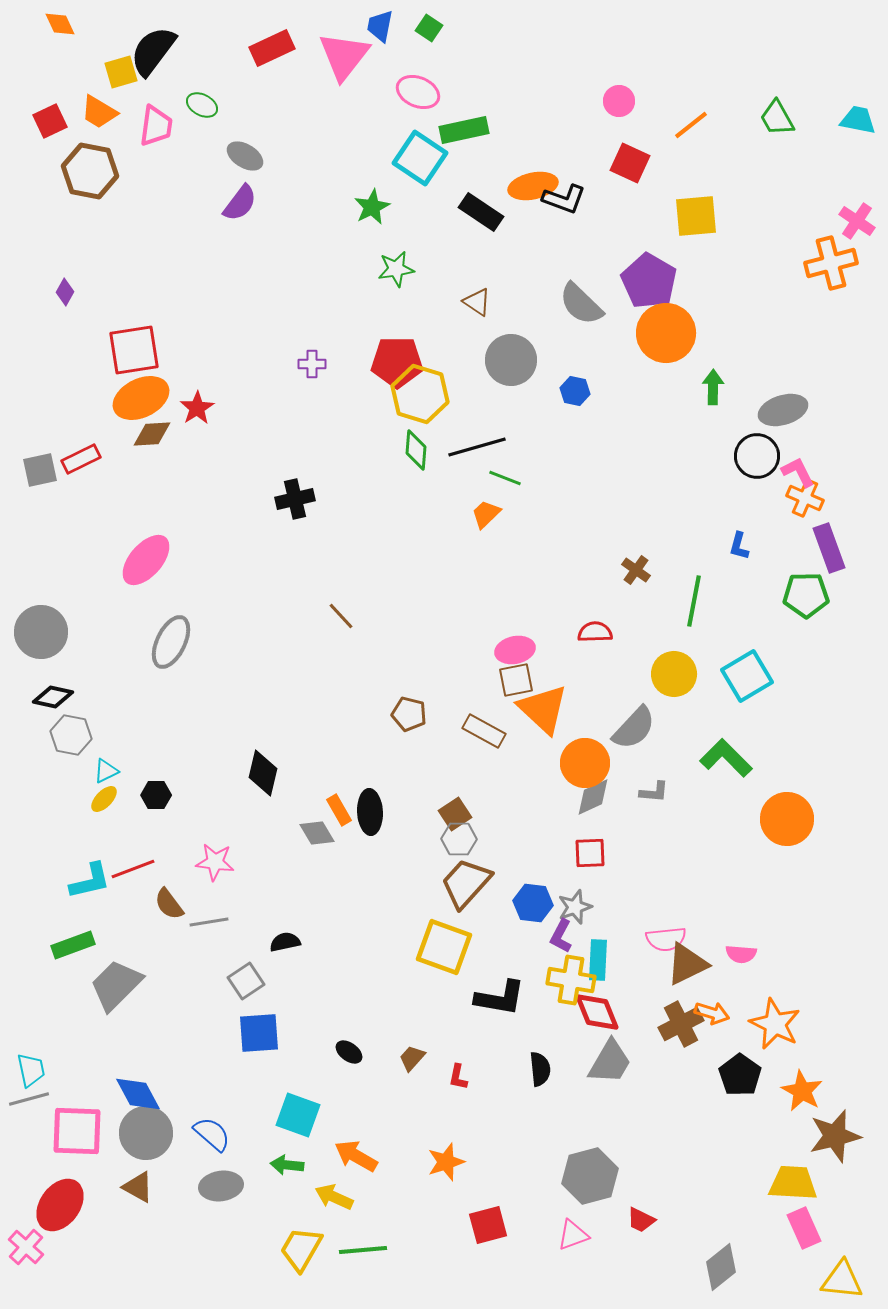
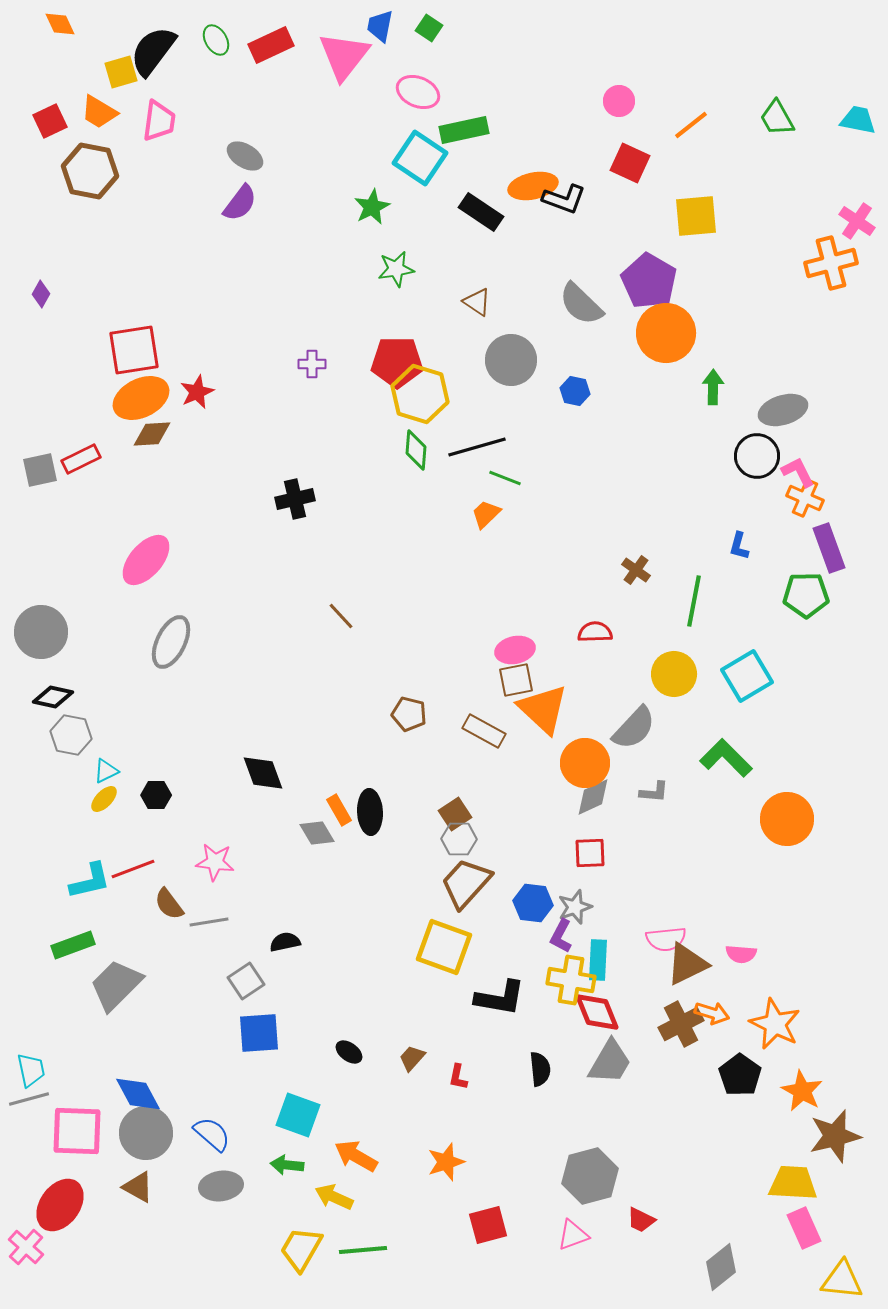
red rectangle at (272, 48): moved 1 px left, 3 px up
green ellipse at (202, 105): moved 14 px right, 65 px up; rotated 32 degrees clockwise
pink trapezoid at (156, 126): moved 3 px right, 5 px up
purple diamond at (65, 292): moved 24 px left, 2 px down
red star at (197, 408): moved 16 px up; rotated 8 degrees clockwise
black diamond at (263, 773): rotated 33 degrees counterclockwise
